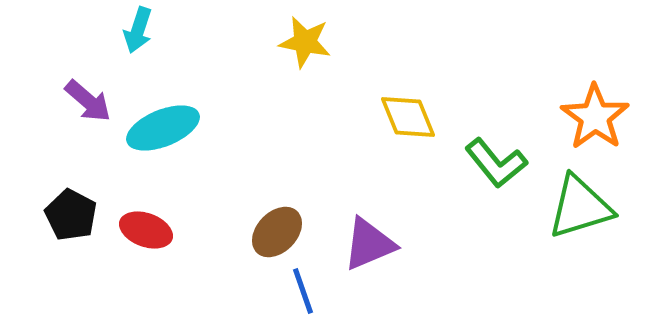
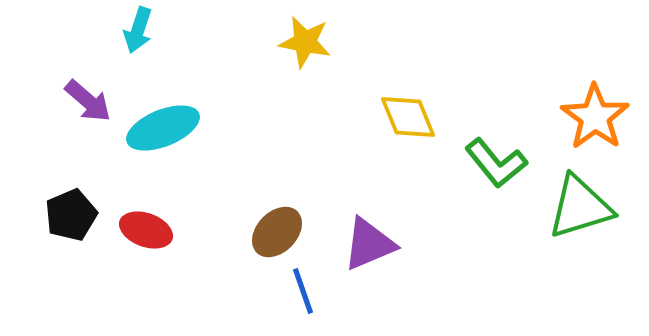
black pentagon: rotated 21 degrees clockwise
